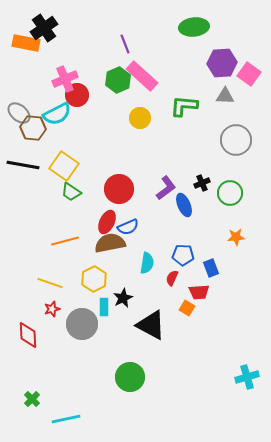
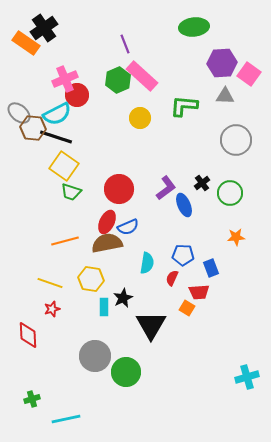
orange rectangle at (26, 43): rotated 24 degrees clockwise
black line at (23, 165): moved 33 px right, 28 px up; rotated 8 degrees clockwise
black cross at (202, 183): rotated 14 degrees counterclockwise
green trapezoid at (71, 192): rotated 15 degrees counterclockwise
brown semicircle at (110, 243): moved 3 px left
yellow hexagon at (94, 279): moved 3 px left; rotated 25 degrees counterclockwise
gray circle at (82, 324): moved 13 px right, 32 px down
black triangle at (151, 325): rotated 32 degrees clockwise
green circle at (130, 377): moved 4 px left, 5 px up
green cross at (32, 399): rotated 28 degrees clockwise
